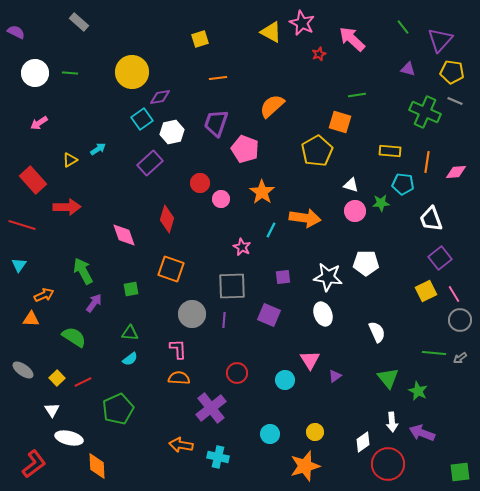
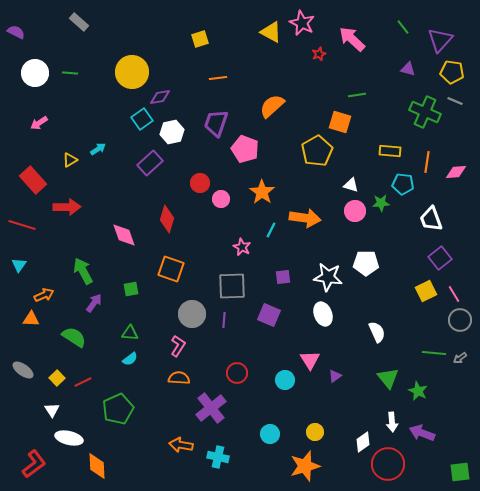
pink L-shape at (178, 349): moved 3 px up; rotated 35 degrees clockwise
